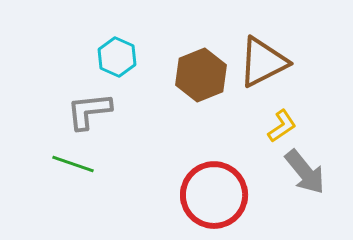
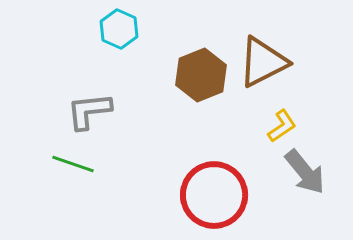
cyan hexagon: moved 2 px right, 28 px up
